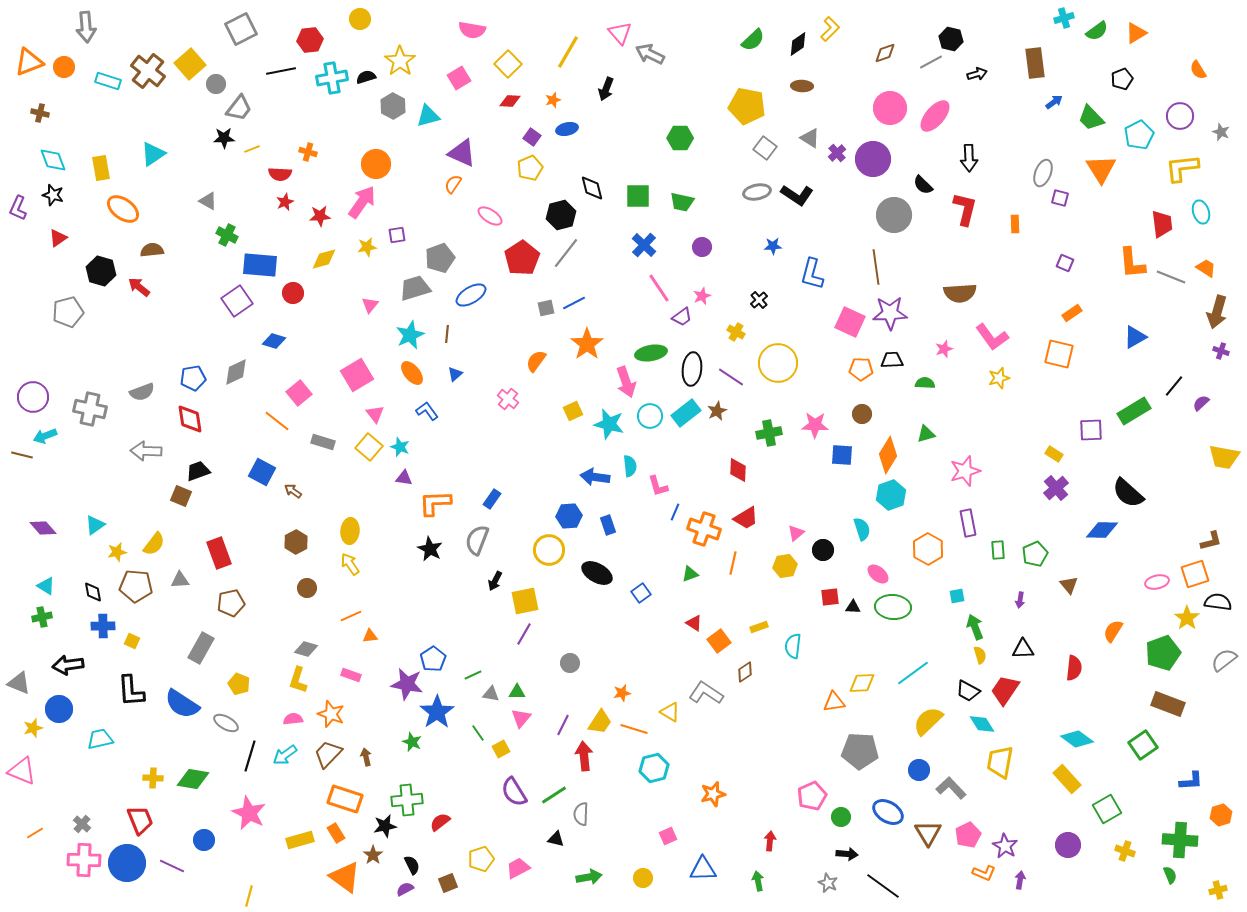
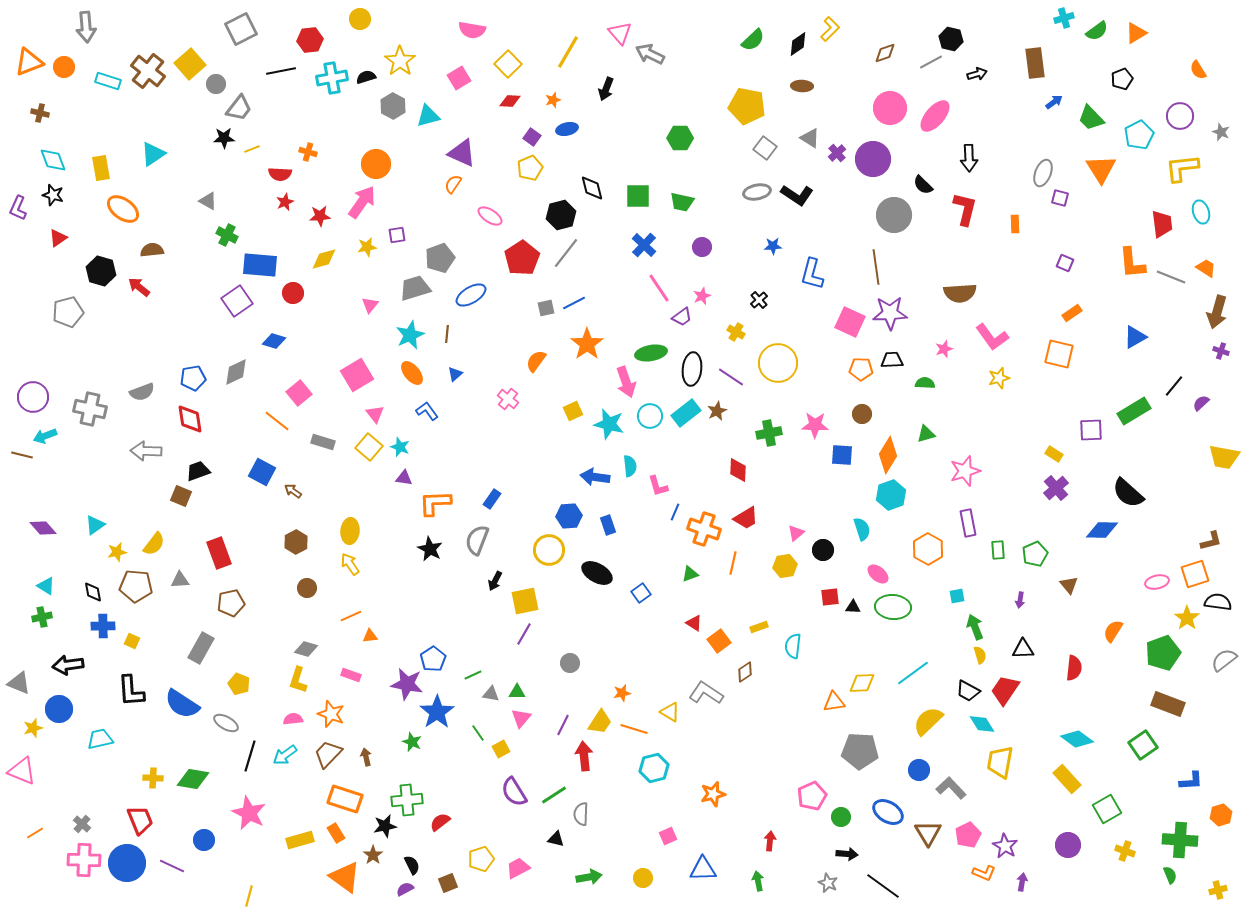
purple arrow at (1020, 880): moved 2 px right, 2 px down
